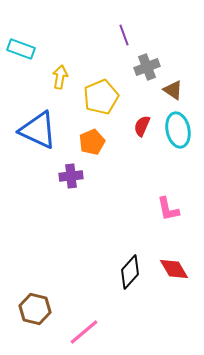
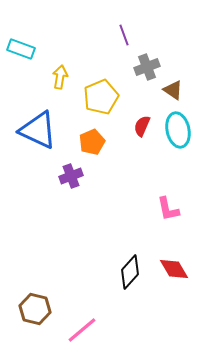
purple cross: rotated 15 degrees counterclockwise
pink line: moved 2 px left, 2 px up
